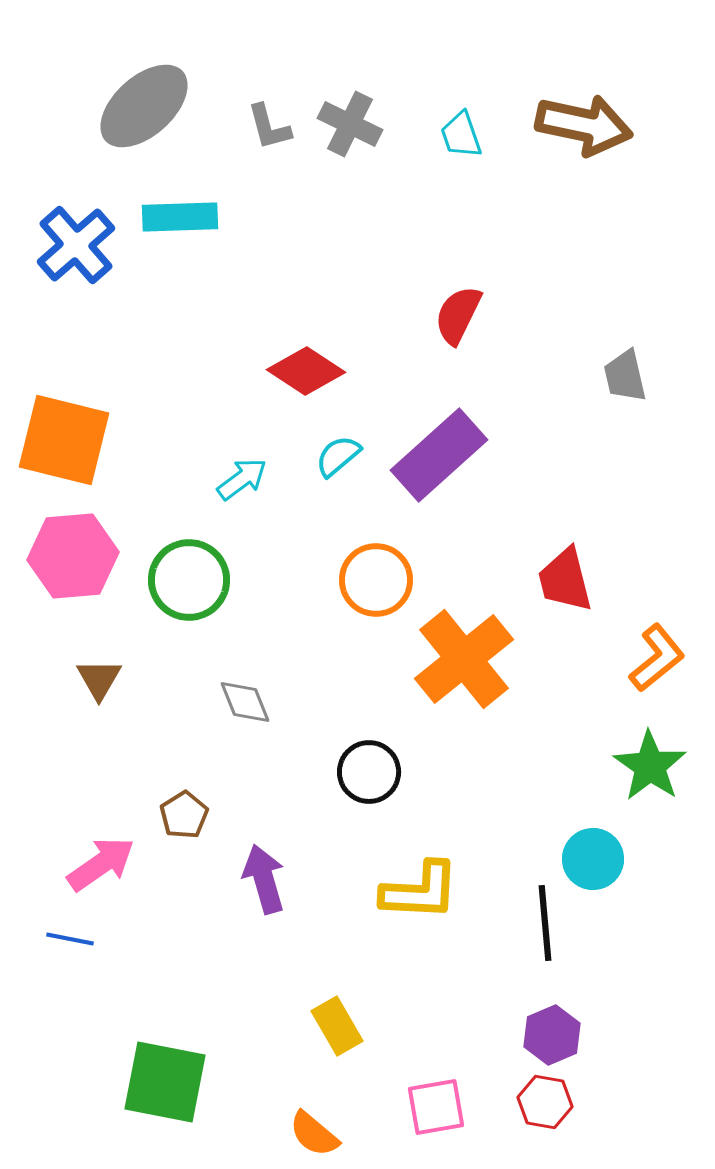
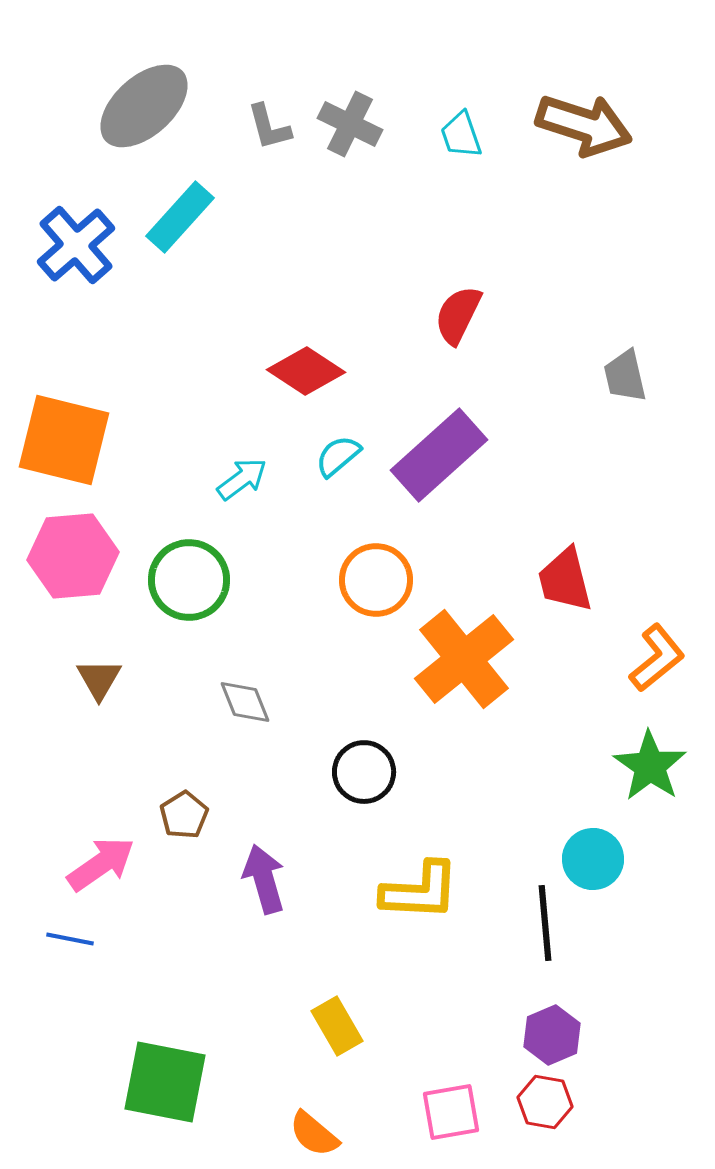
brown arrow: rotated 6 degrees clockwise
cyan rectangle: rotated 46 degrees counterclockwise
black circle: moved 5 px left
pink square: moved 15 px right, 5 px down
